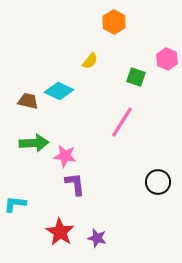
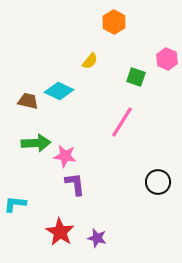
green arrow: moved 2 px right
